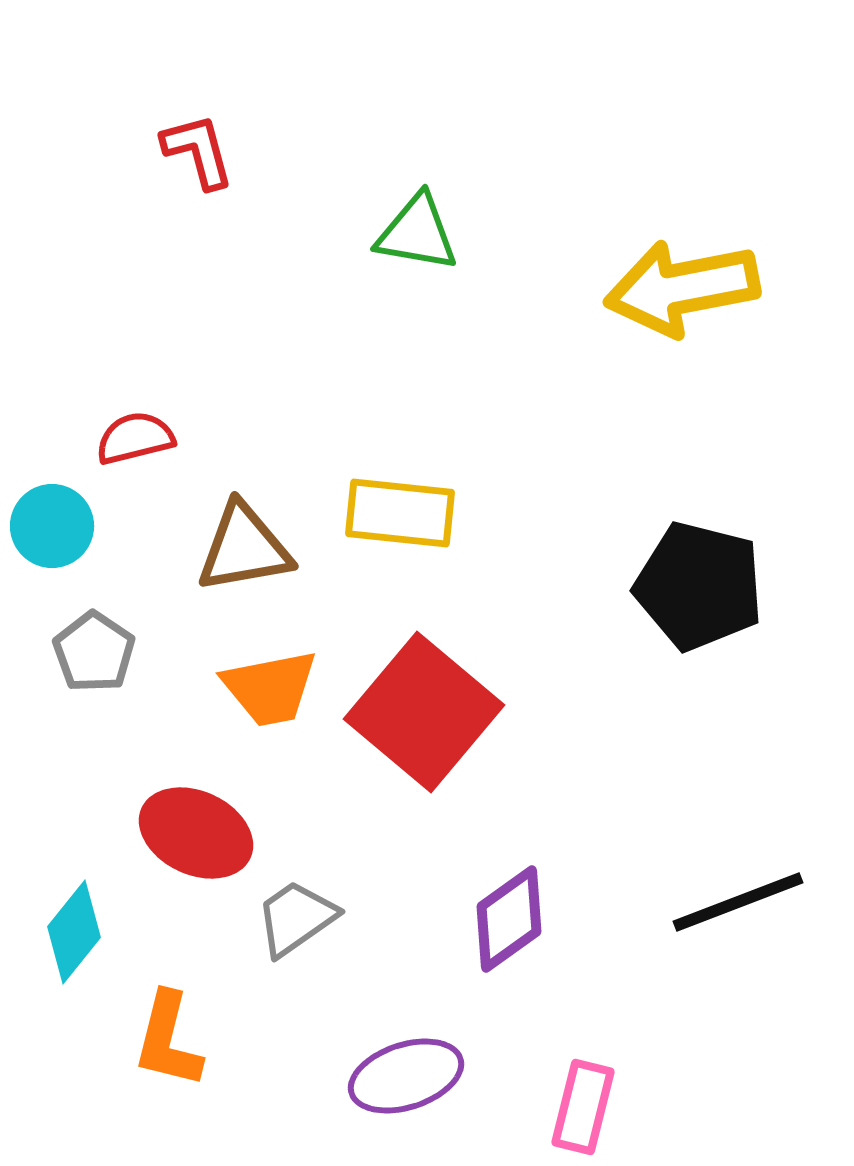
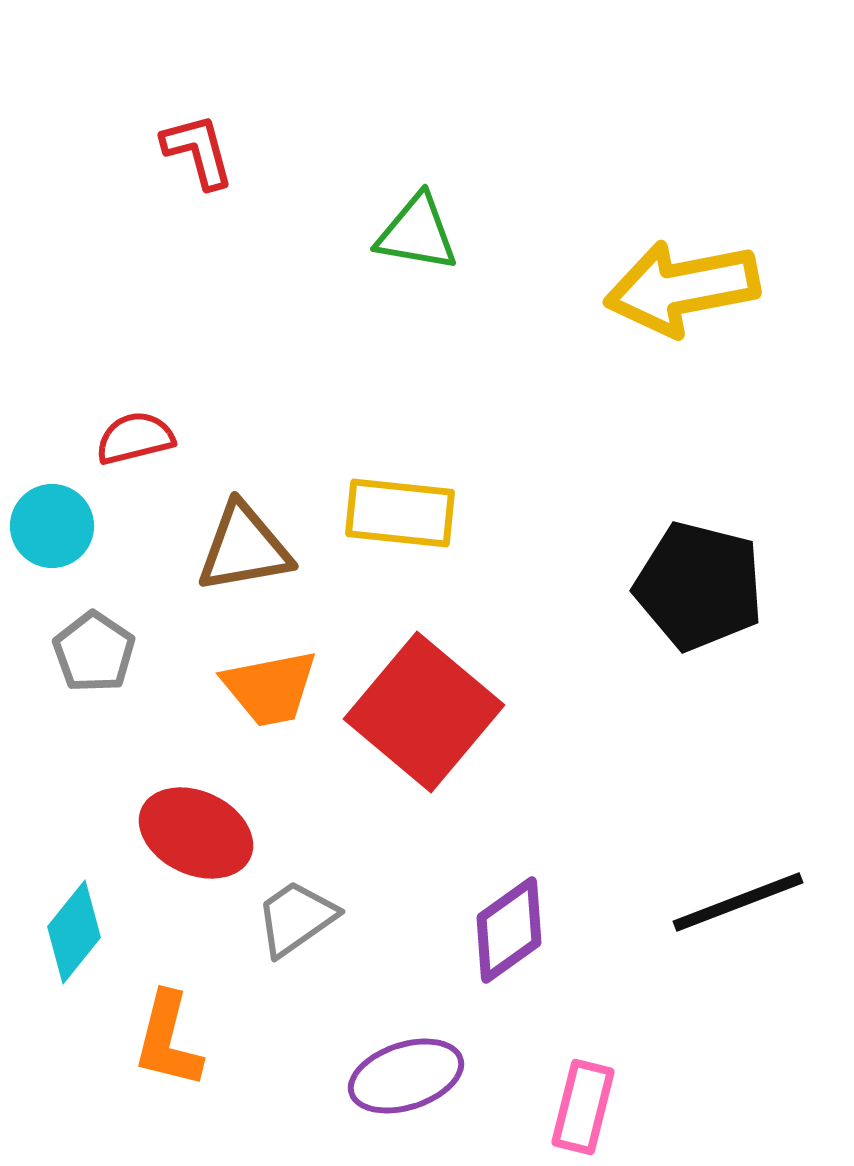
purple diamond: moved 11 px down
